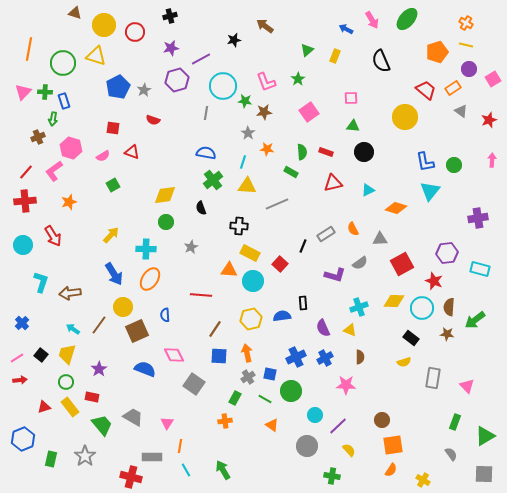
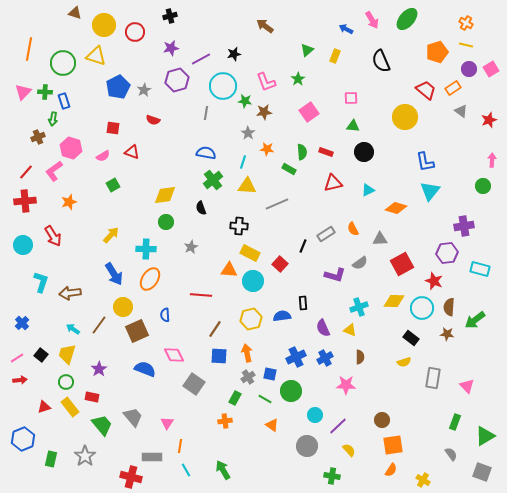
black star at (234, 40): moved 14 px down
pink square at (493, 79): moved 2 px left, 10 px up
green circle at (454, 165): moved 29 px right, 21 px down
green rectangle at (291, 172): moved 2 px left, 3 px up
purple cross at (478, 218): moved 14 px left, 8 px down
gray trapezoid at (133, 417): rotated 20 degrees clockwise
gray square at (484, 474): moved 2 px left, 2 px up; rotated 18 degrees clockwise
